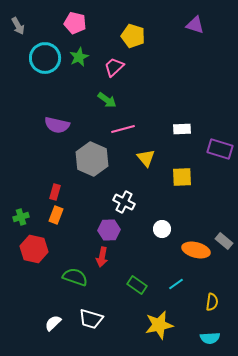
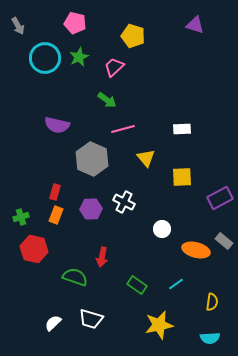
purple rectangle: moved 49 px down; rotated 45 degrees counterclockwise
purple hexagon: moved 18 px left, 21 px up
